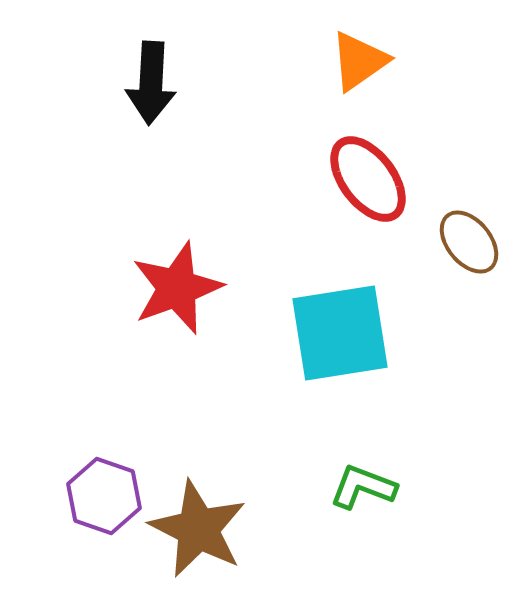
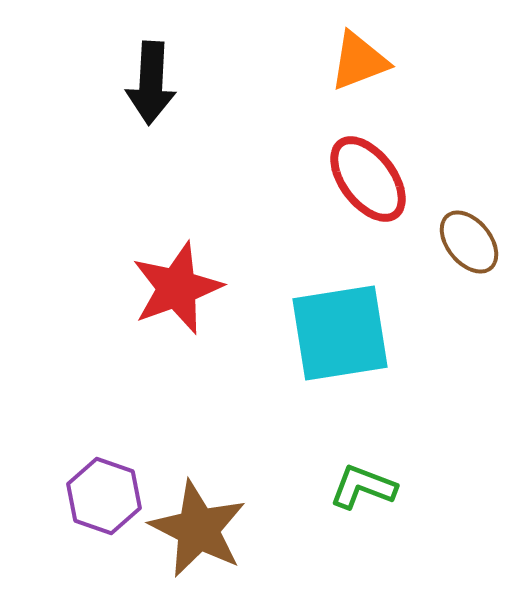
orange triangle: rotated 14 degrees clockwise
